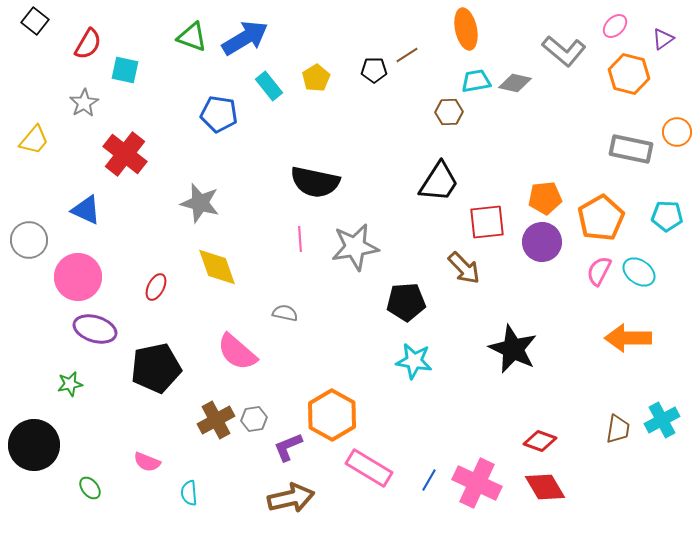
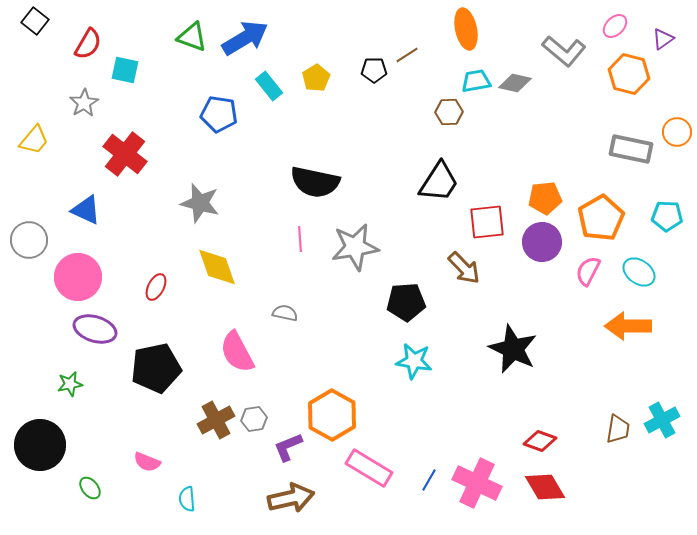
pink semicircle at (599, 271): moved 11 px left
orange arrow at (628, 338): moved 12 px up
pink semicircle at (237, 352): rotated 21 degrees clockwise
black circle at (34, 445): moved 6 px right
cyan semicircle at (189, 493): moved 2 px left, 6 px down
